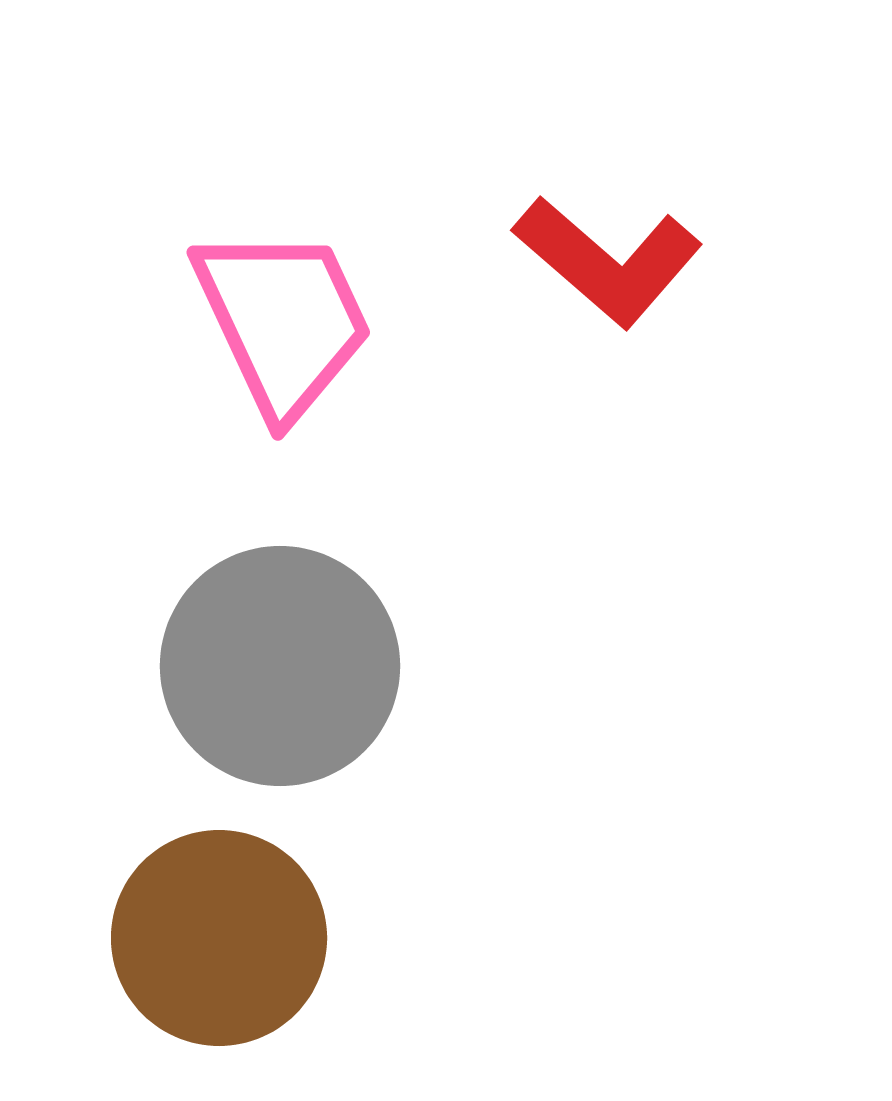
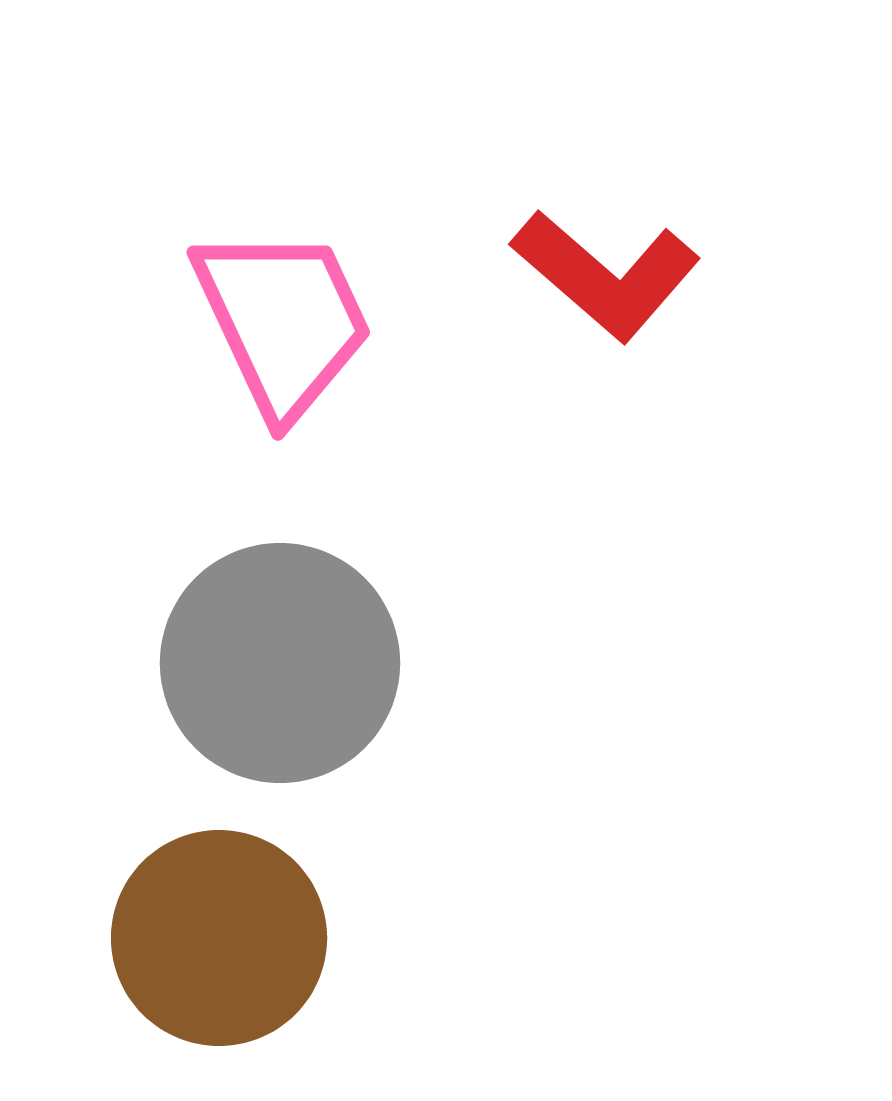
red L-shape: moved 2 px left, 14 px down
gray circle: moved 3 px up
